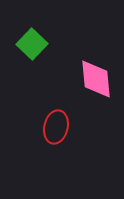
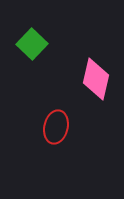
pink diamond: rotated 18 degrees clockwise
